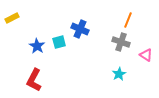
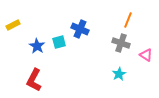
yellow rectangle: moved 1 px right, 7 px down
gray cross: moved 1 px down
